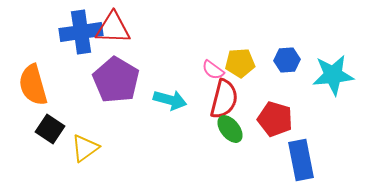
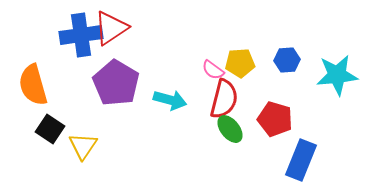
red triangle: moved 2 px left; rotated 36 degrees counterclockwise
blue cross: moved 3 px down
cyan star: moved 4 px right
purple pentagon: moved 3 px down
yellow triangle: moved 2 px left, 2 px up; rotated 20 degrees counterclockwise
blue rectangle: rotated 33 degrees clockwise
